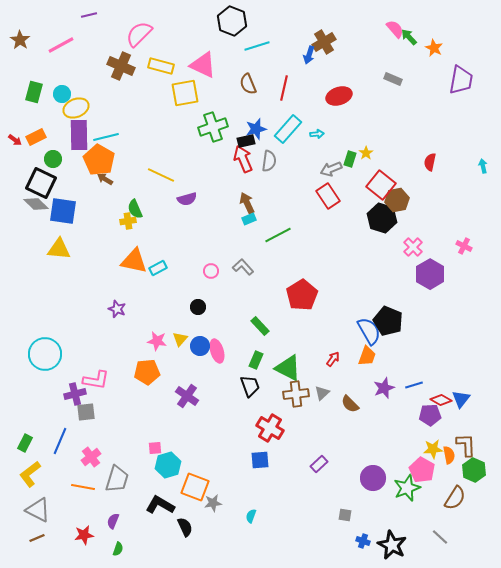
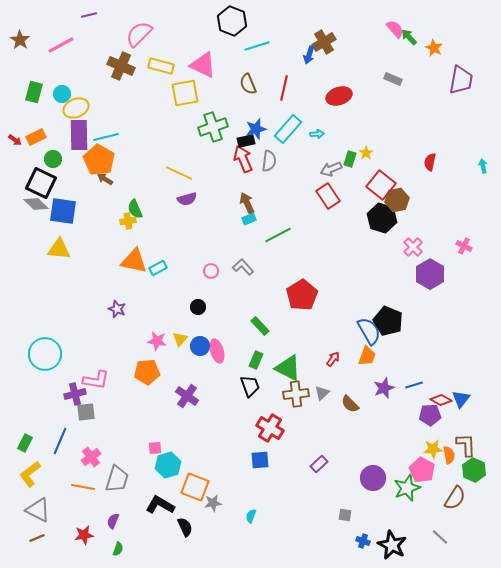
yellow line at (161, 175): moved 18 px right, 2 px up
